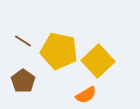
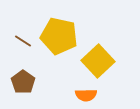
yellow pentagon: moved 15 px up
brown pentagon: moved 1 px down
orange semicircle: rotated 30 degrees clockwise
